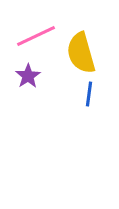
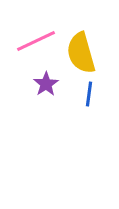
pink line: moved 5 px down
purple star: moved 18 px right, 8 px down
